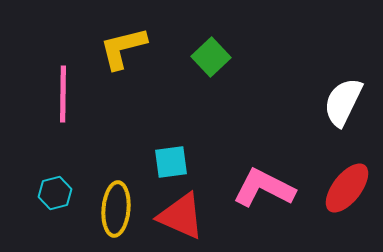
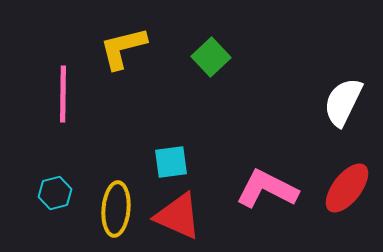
pink L-shape: moved 3 px right, 1 px down
red triangle: moved 3 px left
